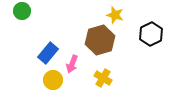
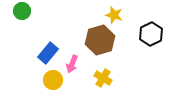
yellow star: moved 1 px left
